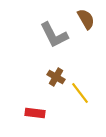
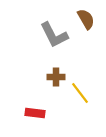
brown cross: rotated 30 degrees counterclockwise
